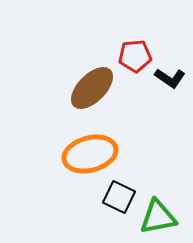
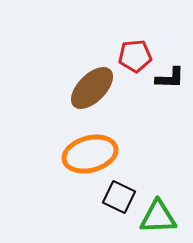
black L-shape: rotated 32 degrees counterclockwise
green triangle: rotated 9 degrees clockwise
